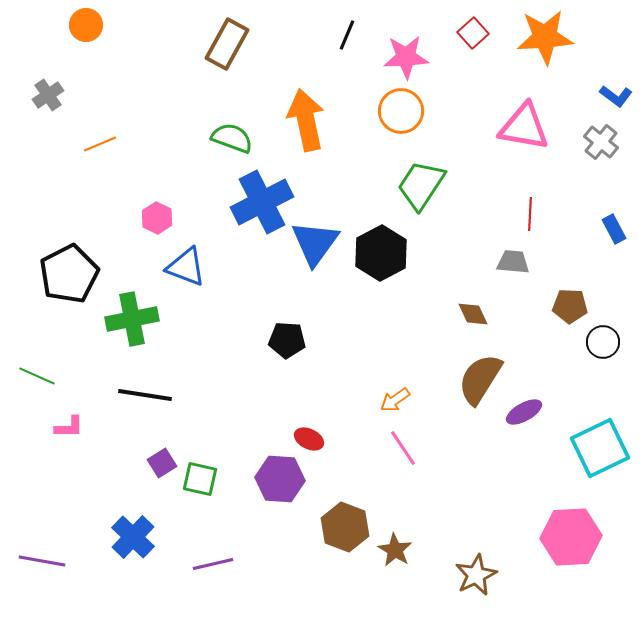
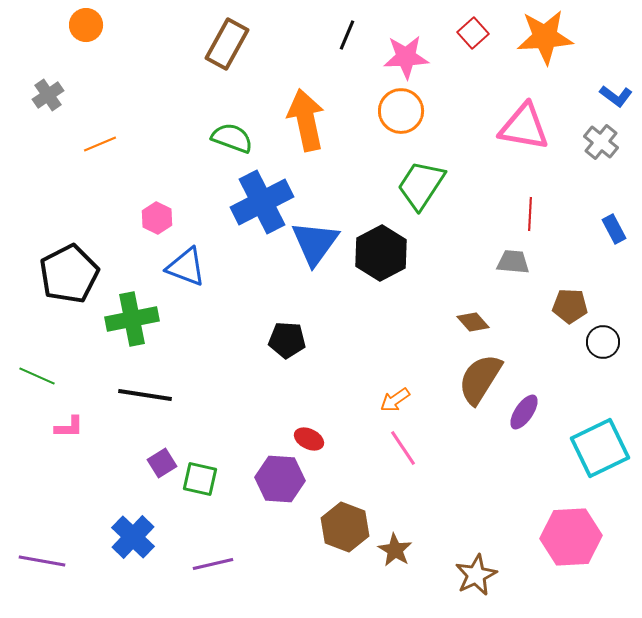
brown diamond at (473, 314): moved 8 px down; rotated 16 degrees counterclockwise
purple ellipse at (524, 412): rotated 27 degrees counterclockwise
